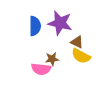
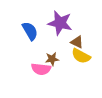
blue semicircle: moved 5 px left, 5 px down; rotated 30 degrees counterclockwise
